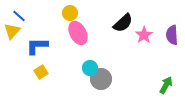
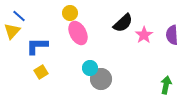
green arrow: rotated 18 degrees counterclockwise
